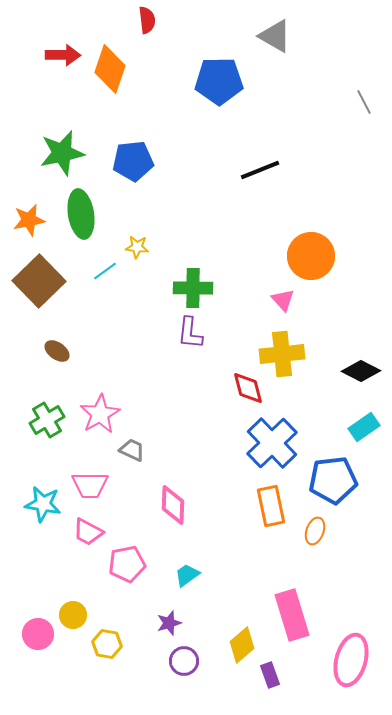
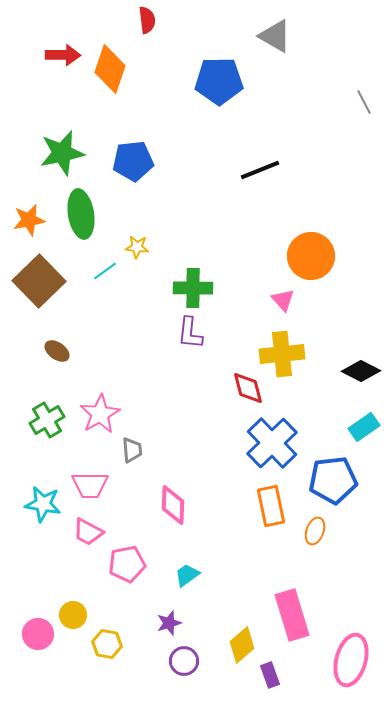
gray trapezoid at (132, 450): rotated 60 degrees clockwise
